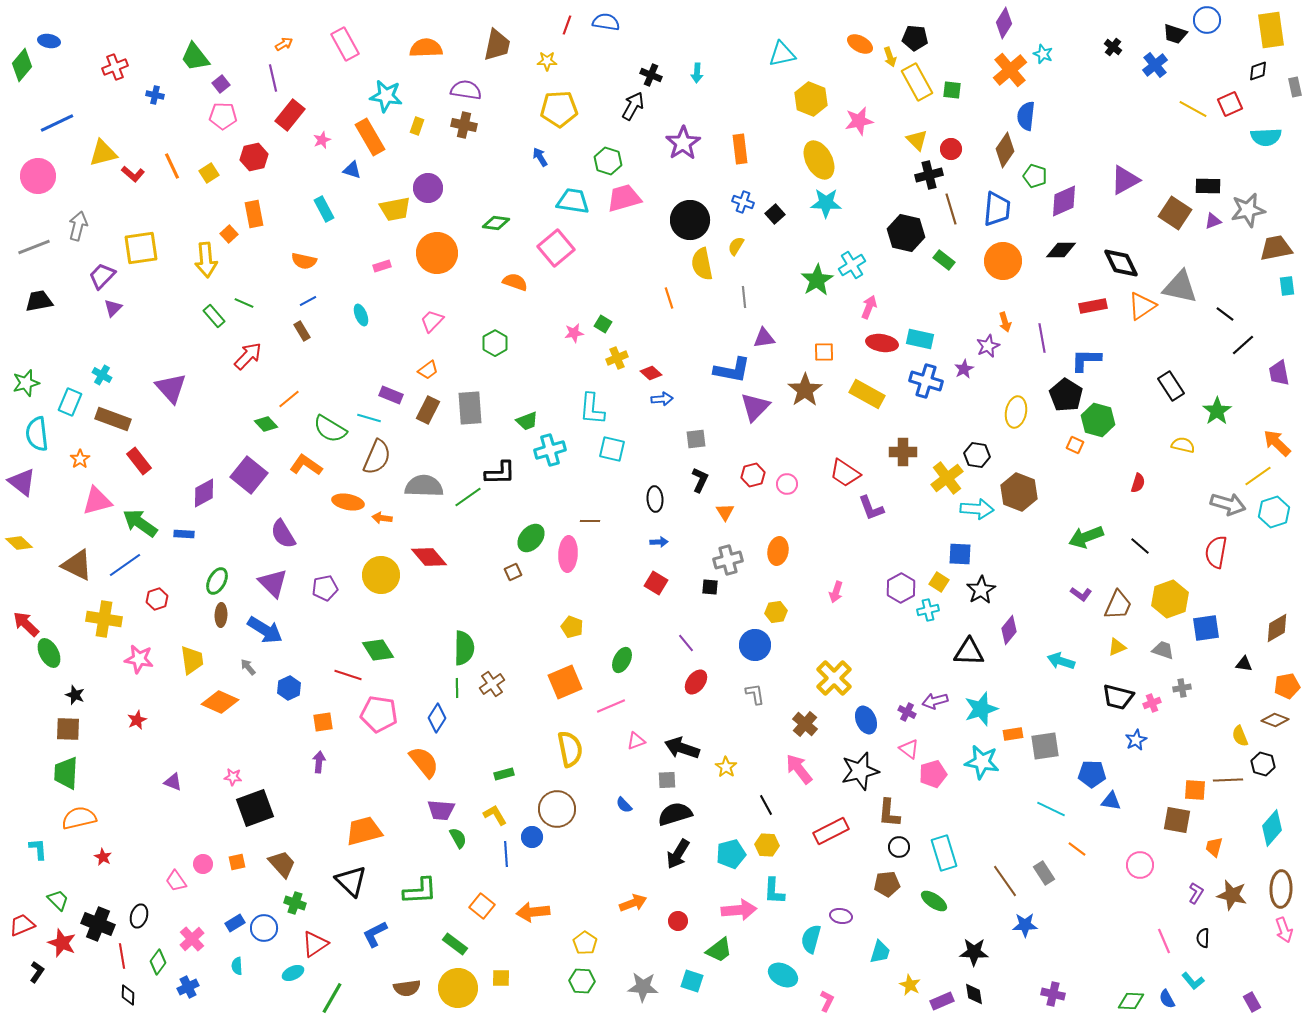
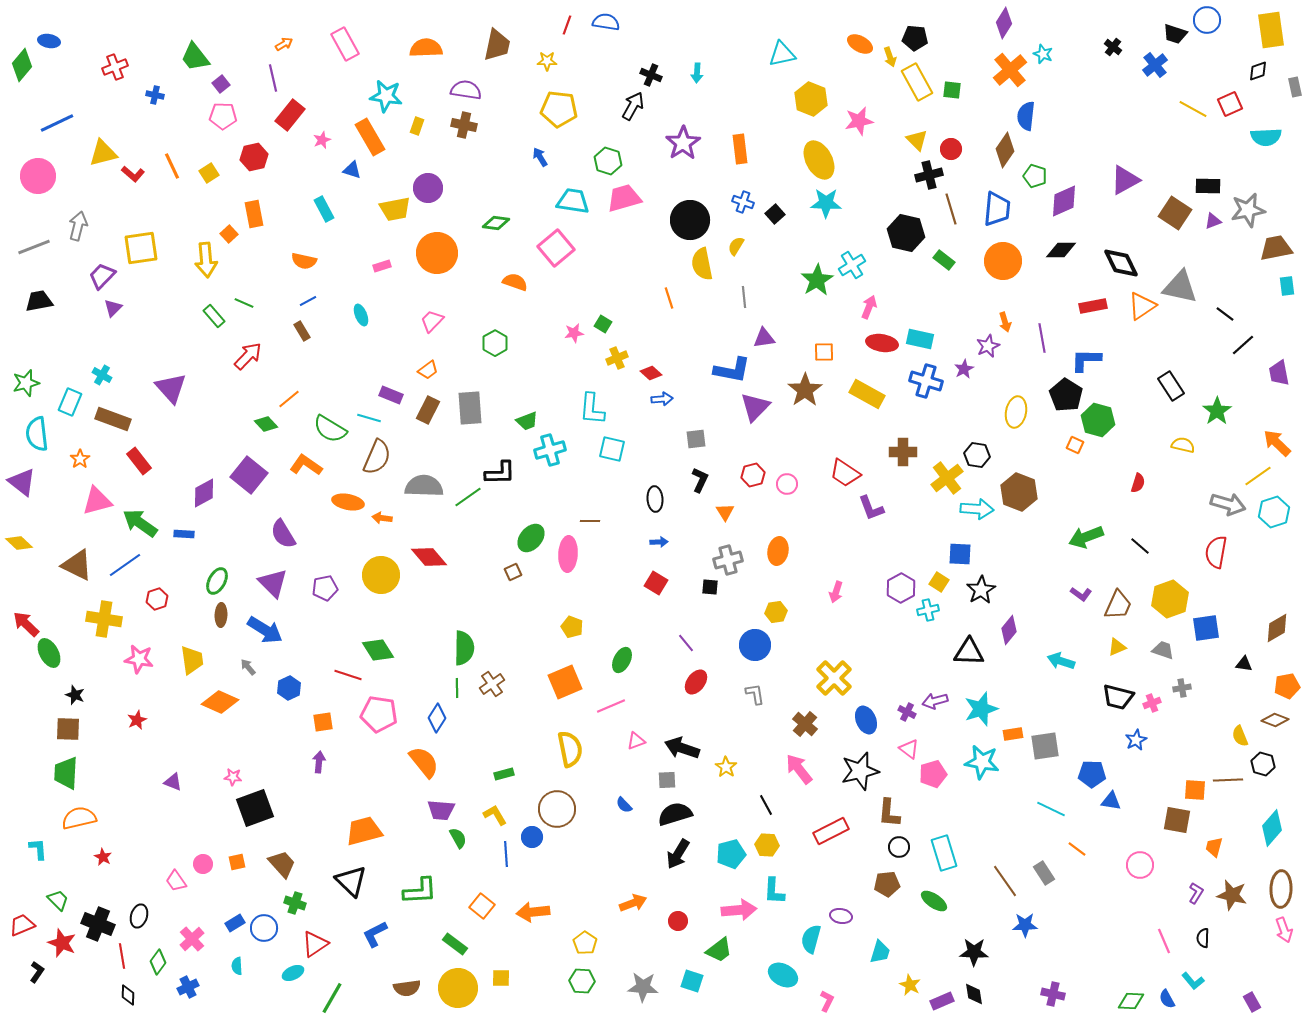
yellow pentagon at (559, 109): rotated 9 degrees clockwise
